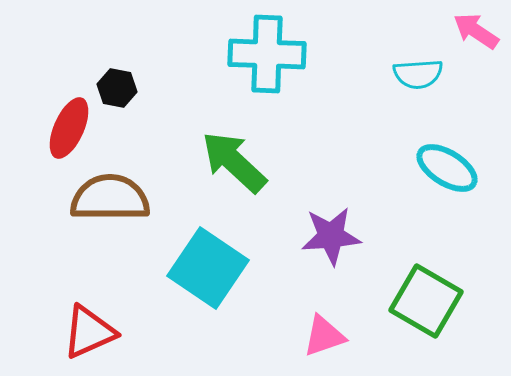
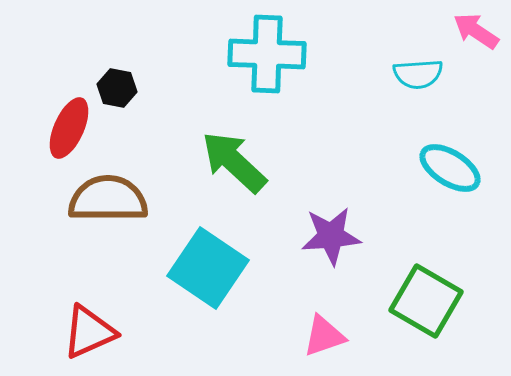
cyan ellipse: moved 3 px right
brown semicircle: moved 2 px left, 1 px down
